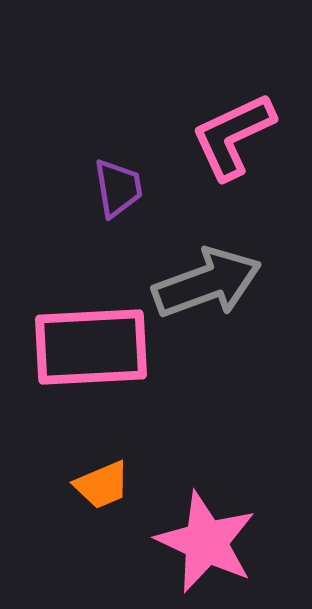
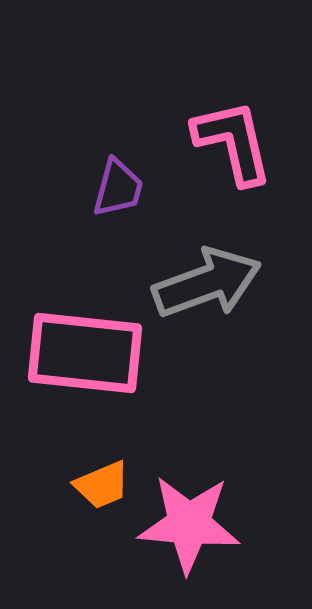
pink L-shape: moved 6 px down; rotated 102 degrees clockwise
purple trapezoid: rotated 24 degrees clockwise
pink rectangle: moved 6 px left, 6 px down; rotated 9 degrees clockwise
pink star: moved 17 px left, 18 px up; rotated 20 degrees counterclockwise
